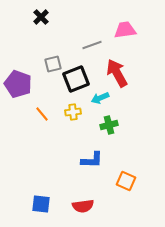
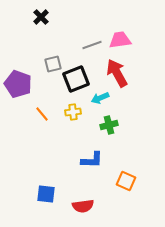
pink trapezoid: moved 5 px left, 10 px down
blue square: moved 5 px right, 10 px up
